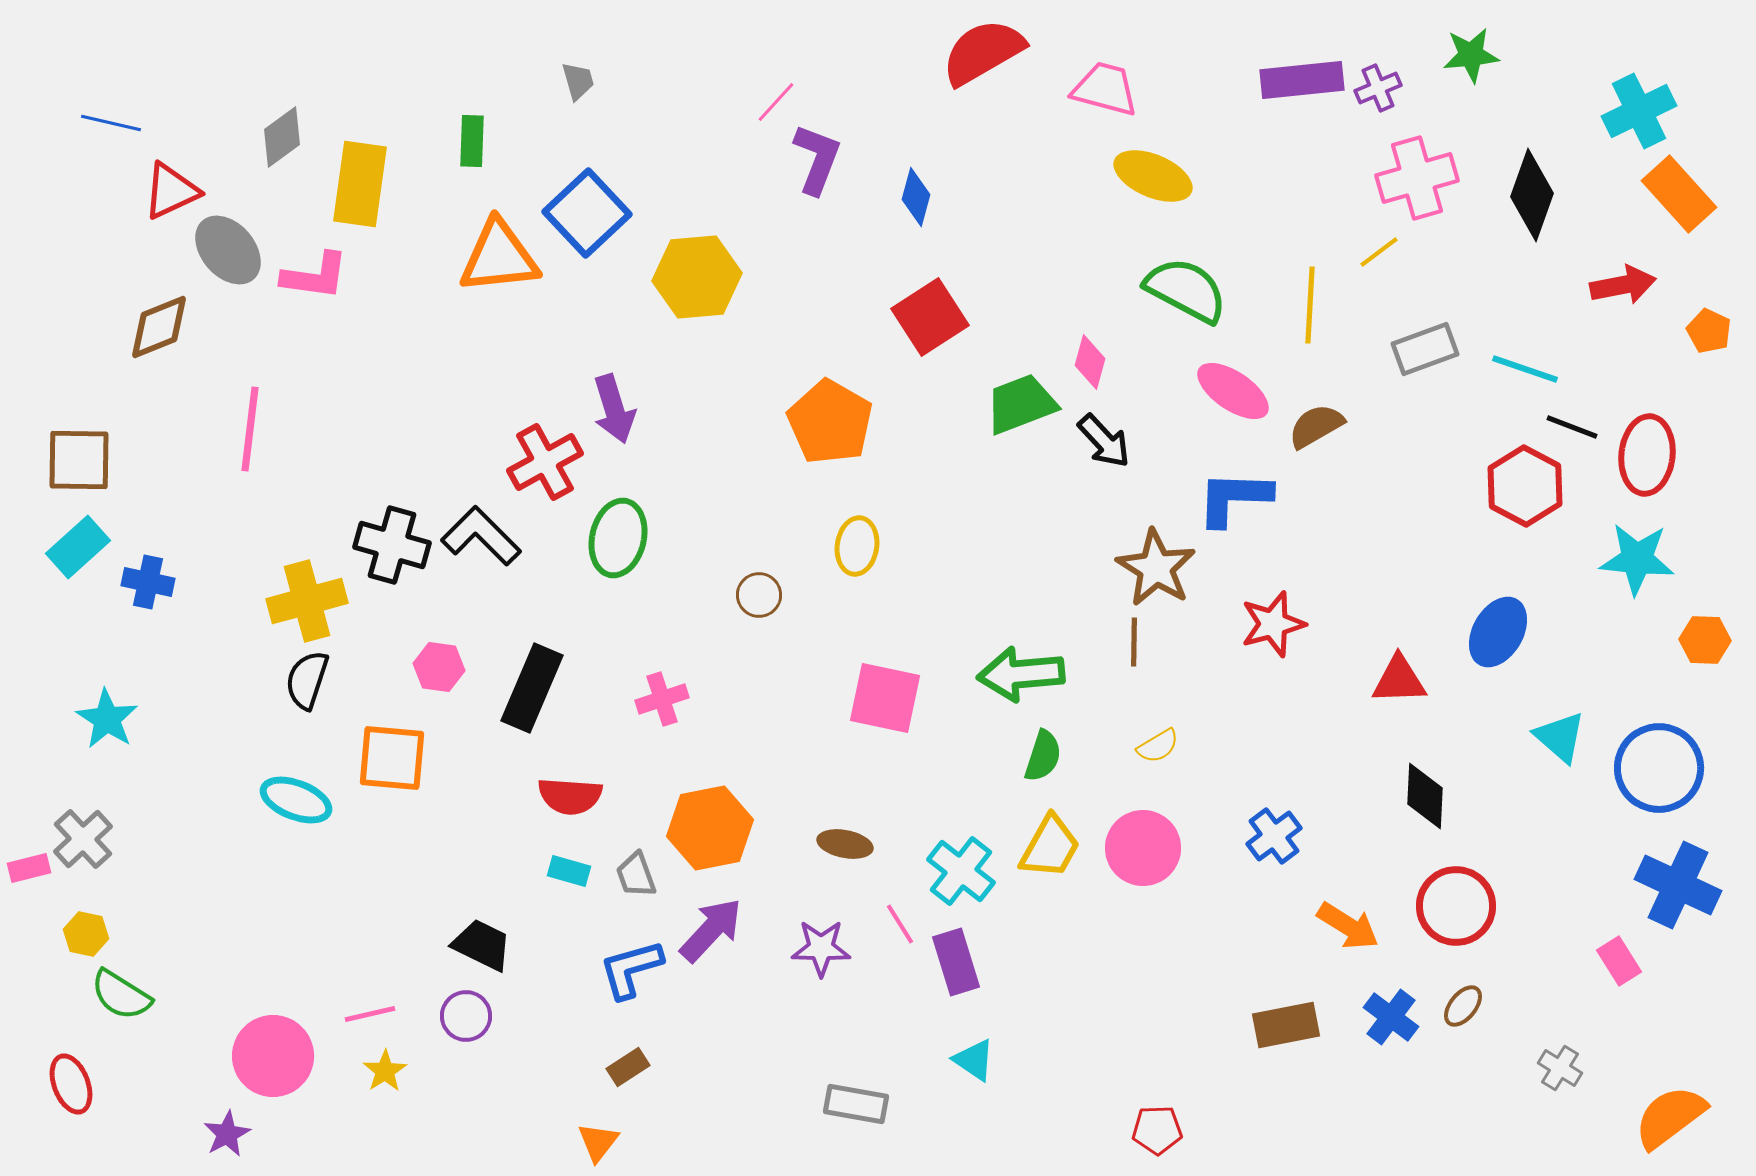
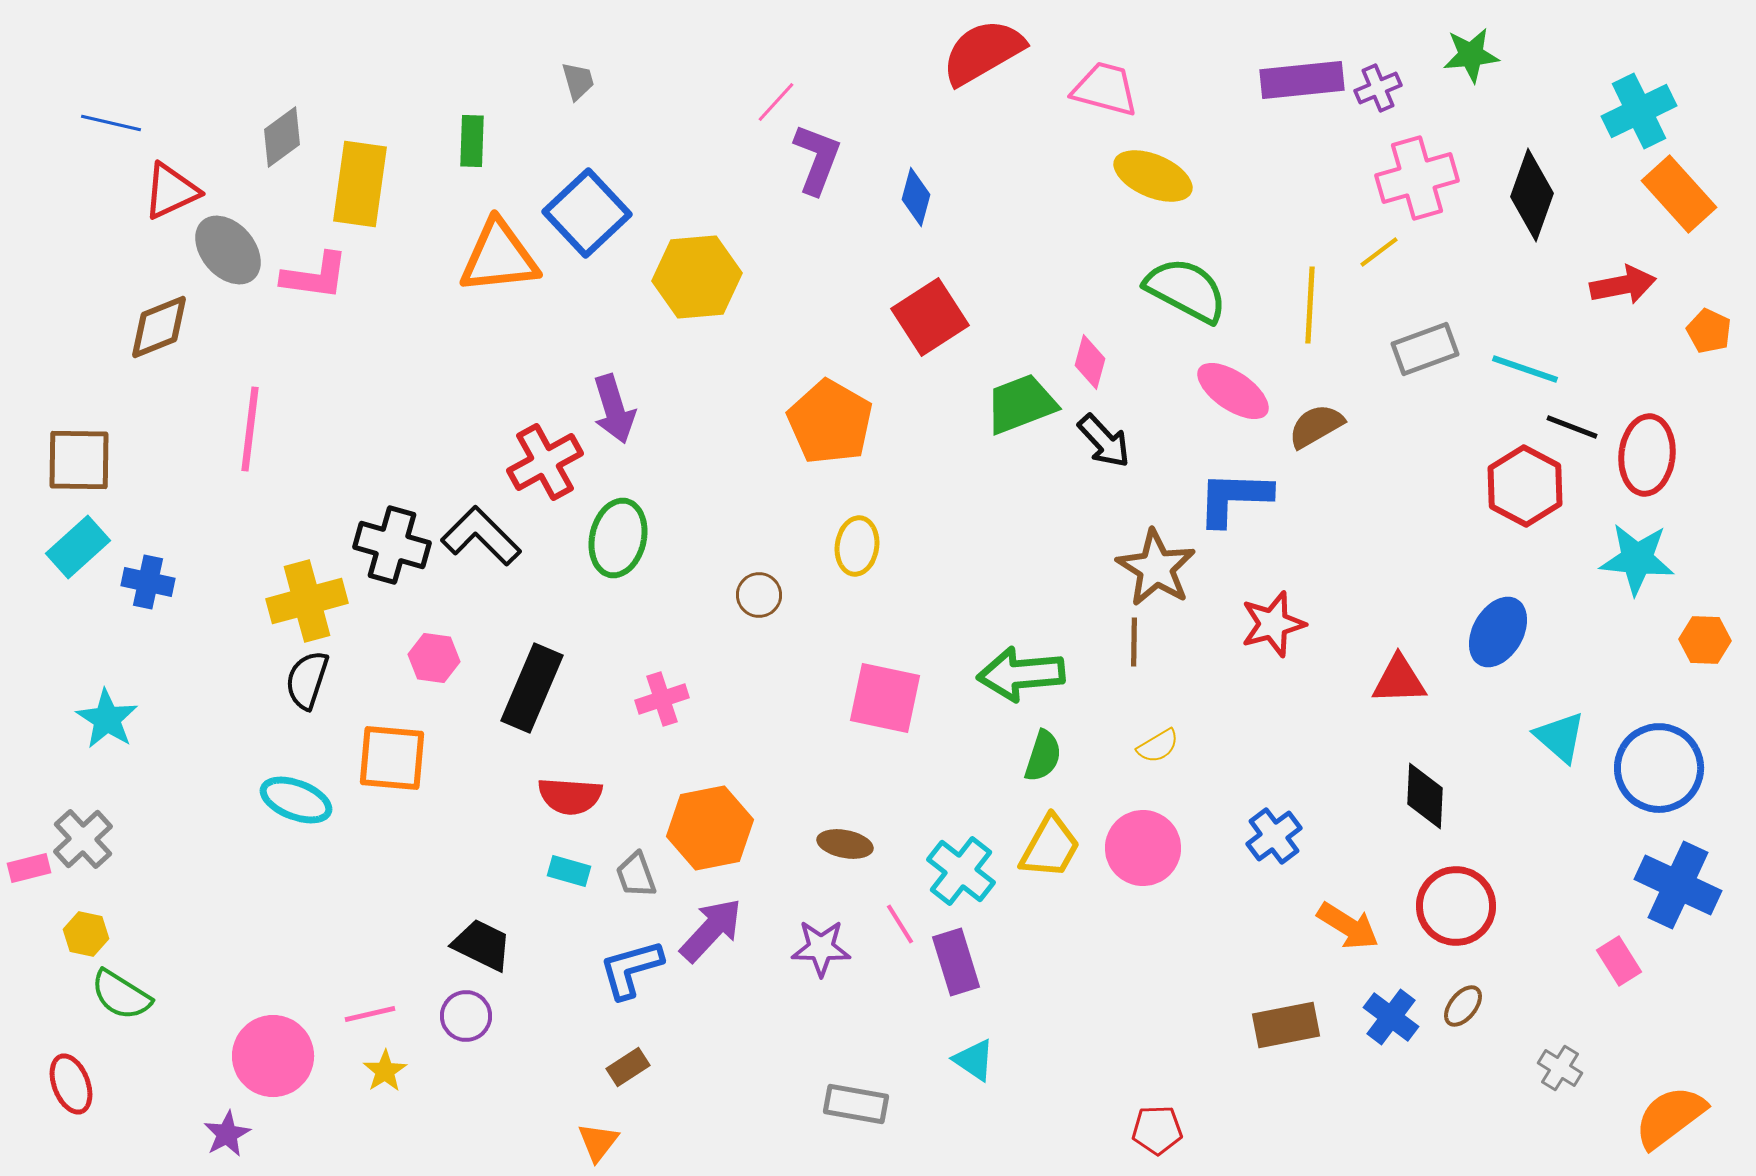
pink hexagon at (439, 667): moved 5 px left, 9 px up
